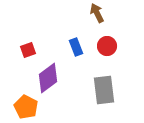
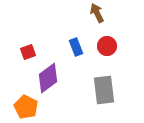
red square: moved 2 px down
